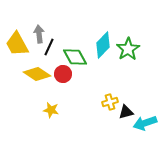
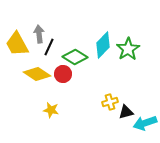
green diamond: rotated 30 degrees counterclockwise
